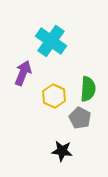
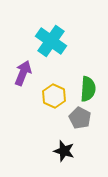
black star: moved 2 px right; rotated 10 degrees clockwise
